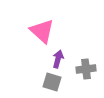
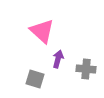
gray cross: rotated 12 degrees clockwise
gray square: moved 17 px left, 3 px up
